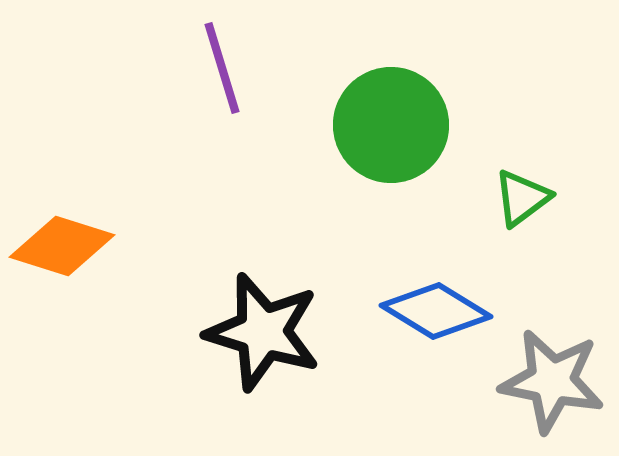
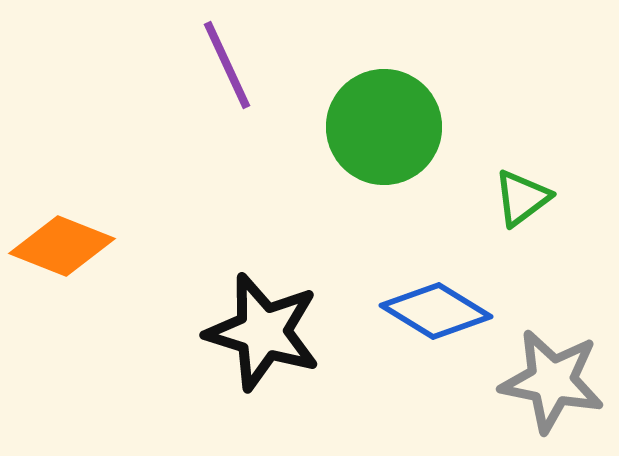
purple line: moved 5 px right, 3 px up; rotated 8 degrees counterclockwise
green circle: moved 7 px left, 2 px down
orange diamond: rotated 4 degrees clockwise
